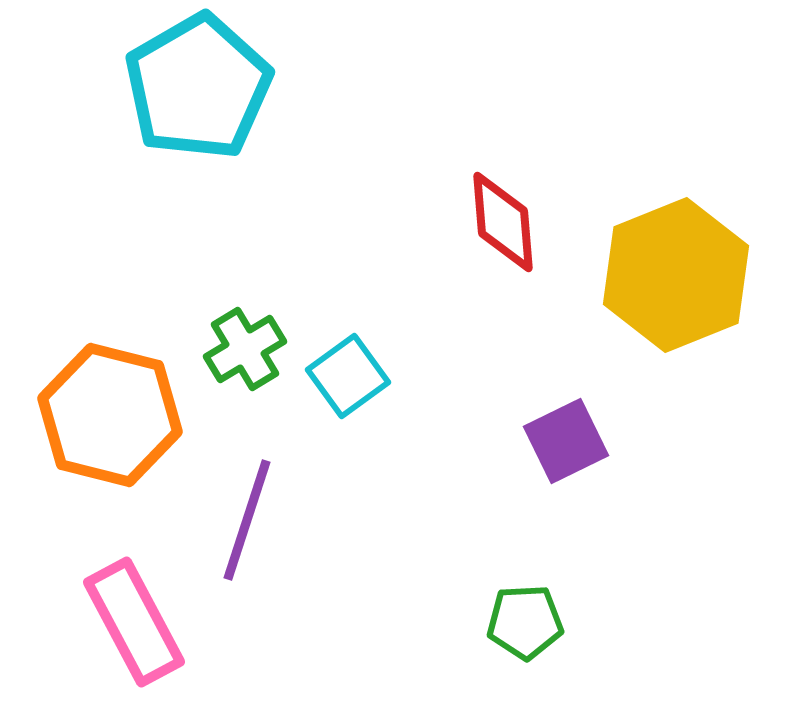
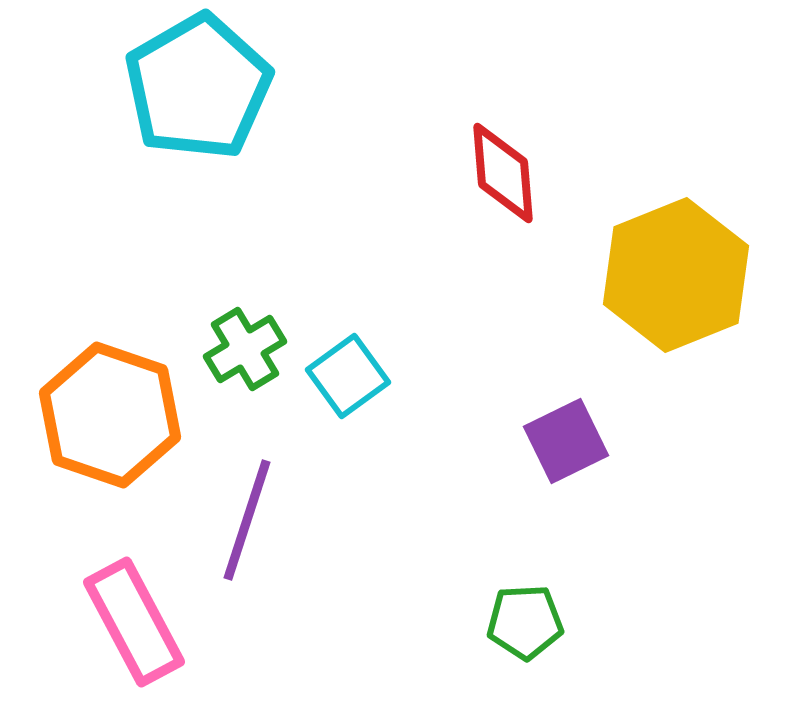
red diamond: moved 49 px up
orange hexagon: rotated 5 degrees clockwise
